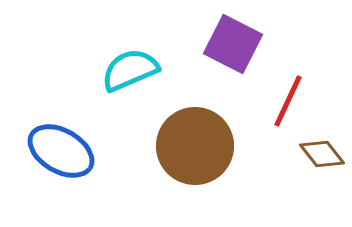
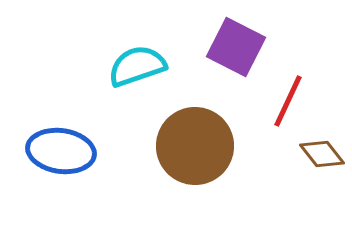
purple square: moved 3 px right, 3 px down
cyan semicircle: moved 7 px right, 4 px up; rotated 4 degrees clockwise
blue ellipse: rotated 22 degrees counterclockwise
